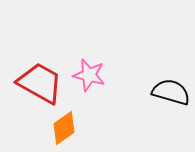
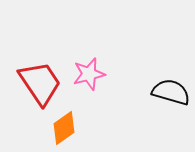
pink star: moved 1 px up; rotated 28 degrees counterclockwise
red trapezoid: rotated 27 degrees clockwise
